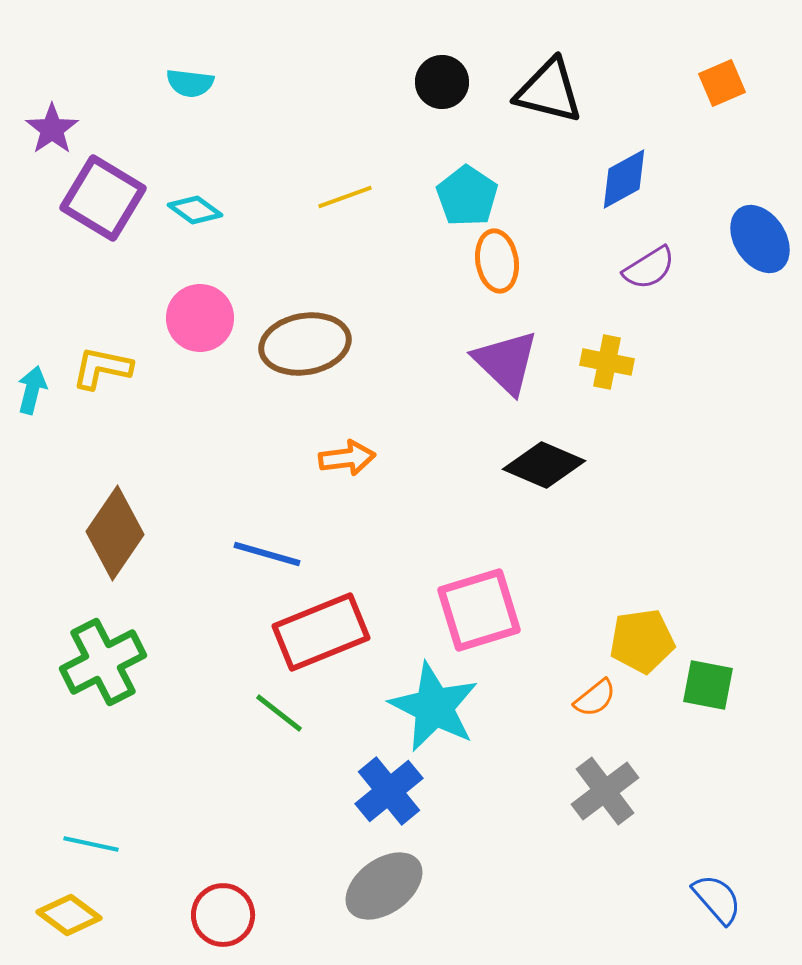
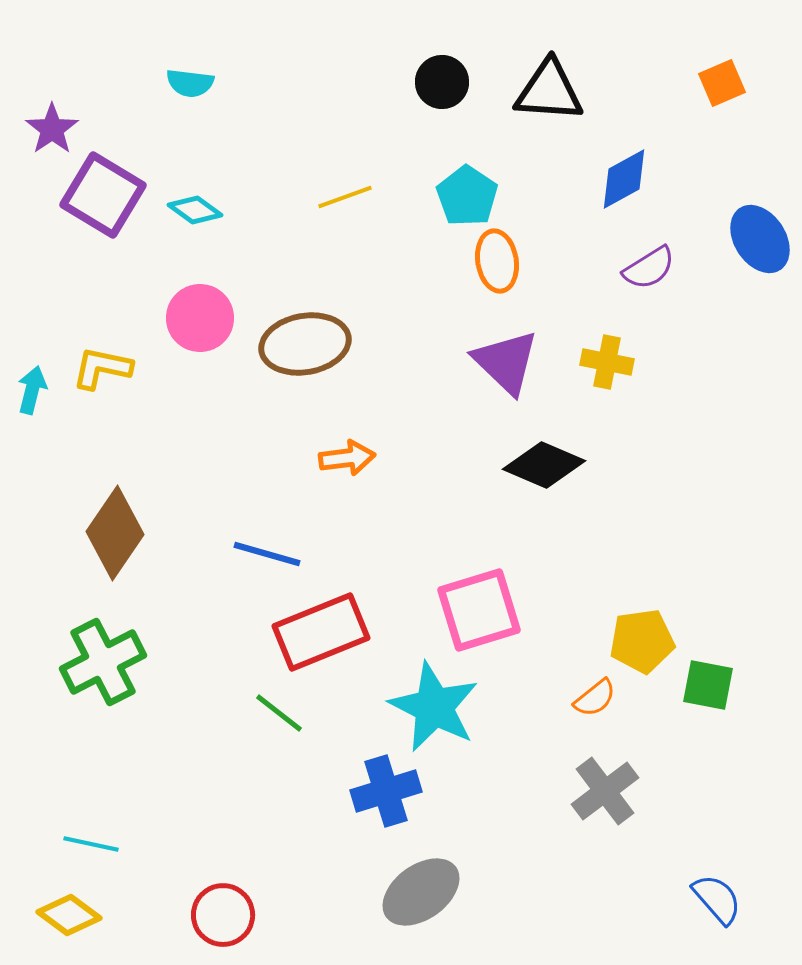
black triangle: rotated 10 degrees counterclockwise
purple square: moved 3 px up
blue cross: moved 3 px left; rotated 22 degrees clockwise
gray ellipse: moved 37 px right, 6 px down
